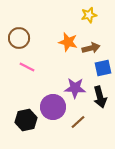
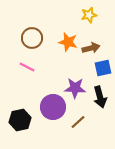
brown circle: moved 13 px right
black hexagon: moved 6 px left
